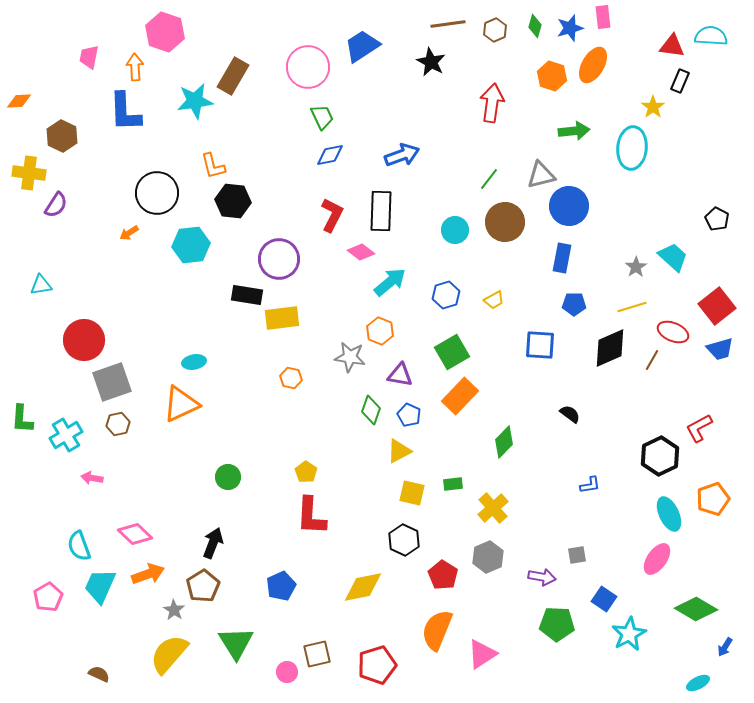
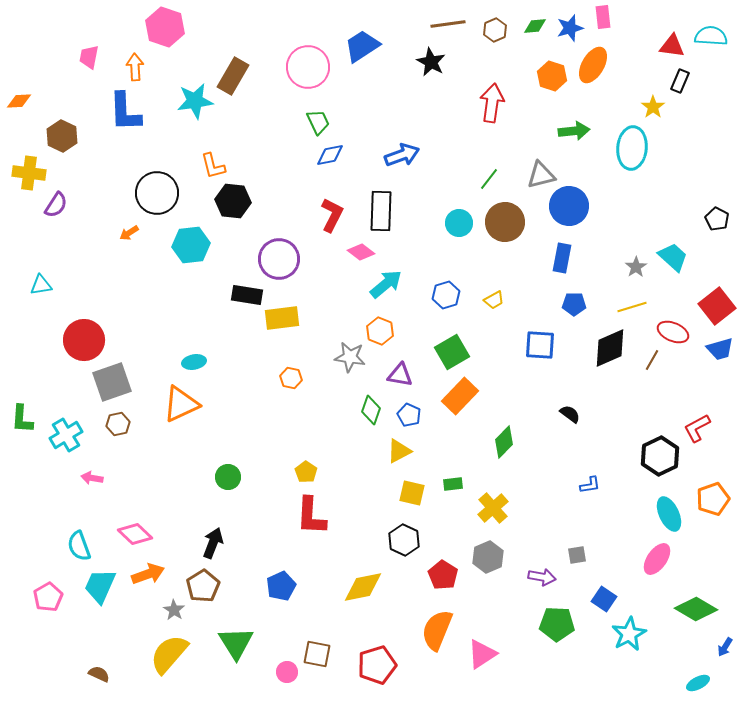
green diamond at (535, 26): rotated 70 degrees clockwise
pink hexagon at (165, 32): moved 5 px up
green trapezoid at (322, 117): moved 4 px left, 5 px down
cyan circle at (455, 230): moved 4 px right, 7 px up
cyan arrow at (390, 282): moved 4 px left, 2 px down
red L-shape at (699, 428): moved 2 px left
brown square at (317, 654): rotated 24 degrees clockwise
